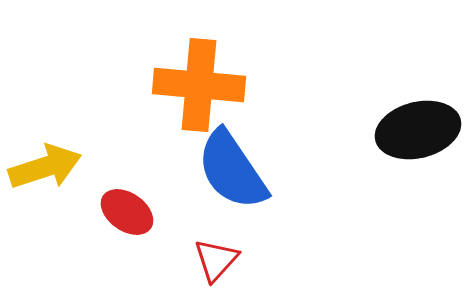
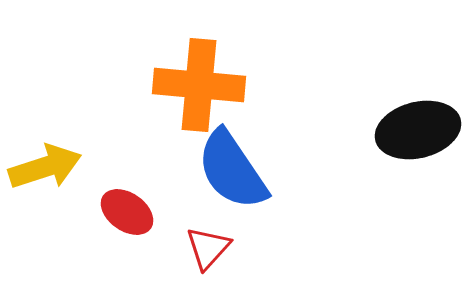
red triangle: moved 8 px left, 12 px up
